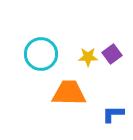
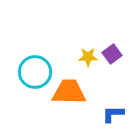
cyan circle: moved 6 px left, 18 px down
orange trapezoid: moved 1 px up
